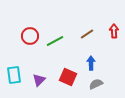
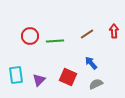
green line: rotated 24 degrees clockwise
blue arrow: rotated 40 degrees counterclockwise
cyan rectangle: moved 2 px right
